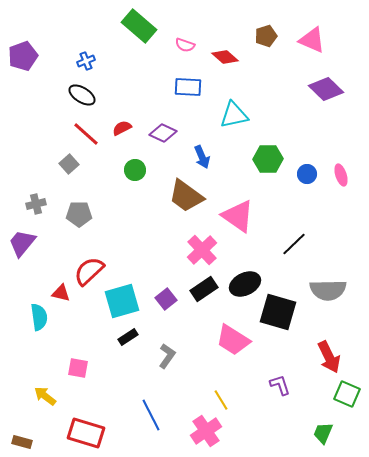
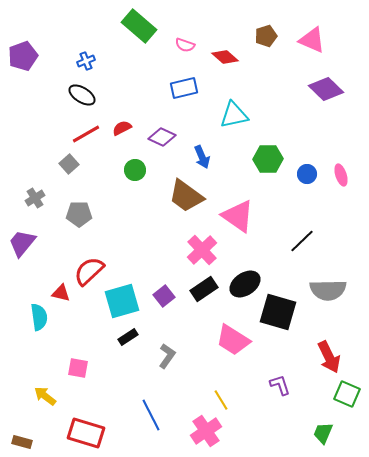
blue rectangle at (188, 87): moved 4 px left, 1 px down; rotated 16 degrees counterclockwise
purple diamond at (163, 133): moved 1 px left, 4 px down
red line at (86, 134): rotated 72 degrees counterclockwise
gray cross at (36, 204): moved 1 px left, 6 px up; rotated 18 degrees counterclockwise
black line at (294, 244): moved 8 px right, 3 px up
black ellipse at (245, 284): rotated 8 degrees counterclockwise
purple square at (166, 299): moved 2 px left, 3 px up
